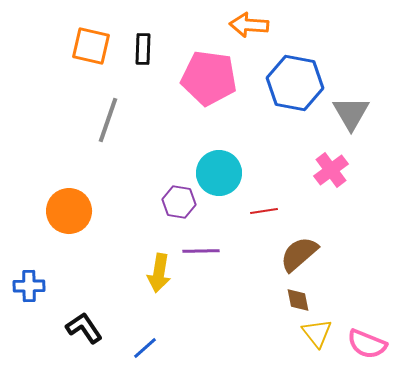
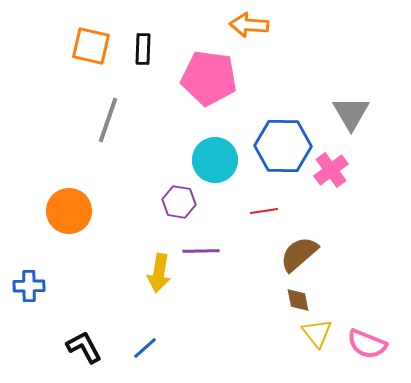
blue hexagon: moved 12 px left, 63 px down; rotated 10 degrees counterclockwise
cyan circle: moved 4 px left, 13 px up
black L-shape: moved 19 px down; rotated 6 degrees clockwise
